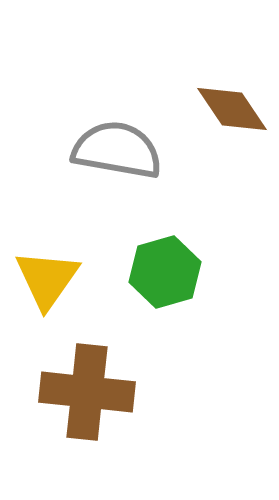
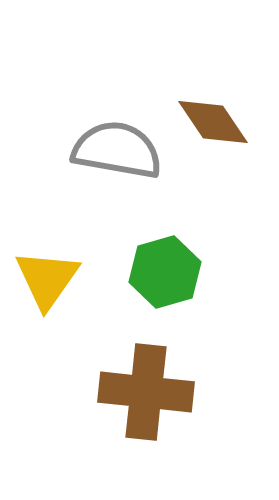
brown diamond: moved 19 px left, 13 px down
brown cross: moved 59 px right
